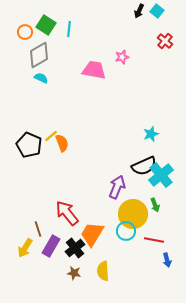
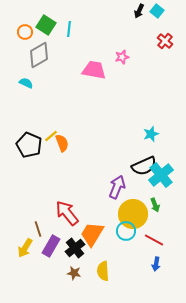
cyan semicircle: moved 15 px left, 5 px down
red line: rotated 18 degrees clockwise
blue arrow: moved 11 px left, 4 px down; rotated 24 degrees clockwise
